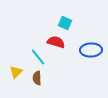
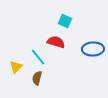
cyan square: moved 2 px up
blue ellipse: moved 2 px right, 1 px up
yellow triangle: moved 5 px up
brown semicircle: rotated 16 degrees clockwise
